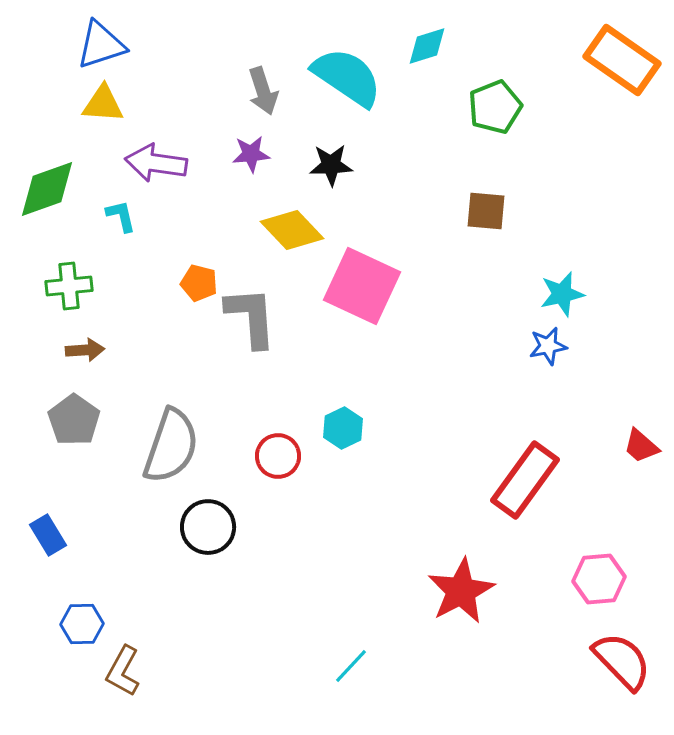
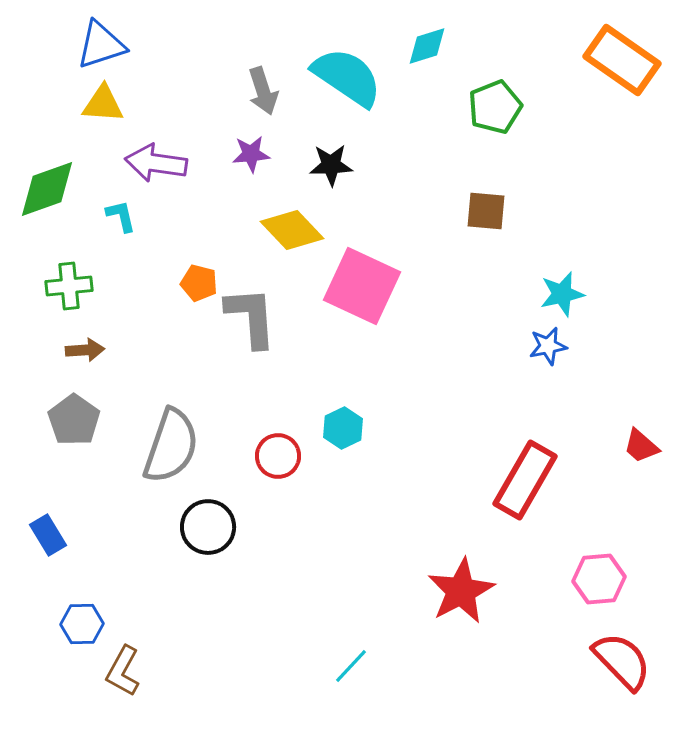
red rectangle: rotated 6 degrees counterclockwise
